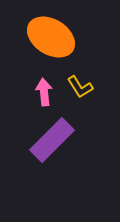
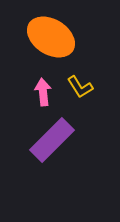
pink arrow: moved 1 px left
